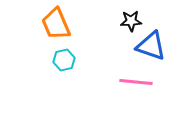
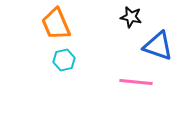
black star: moved 4 px up; rotated 15 degrees clockwise
blue triangle: moved 7 px right
